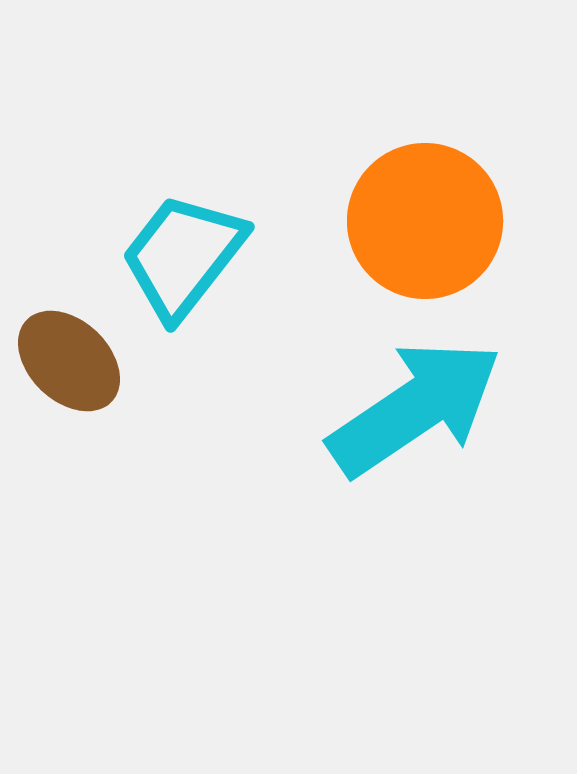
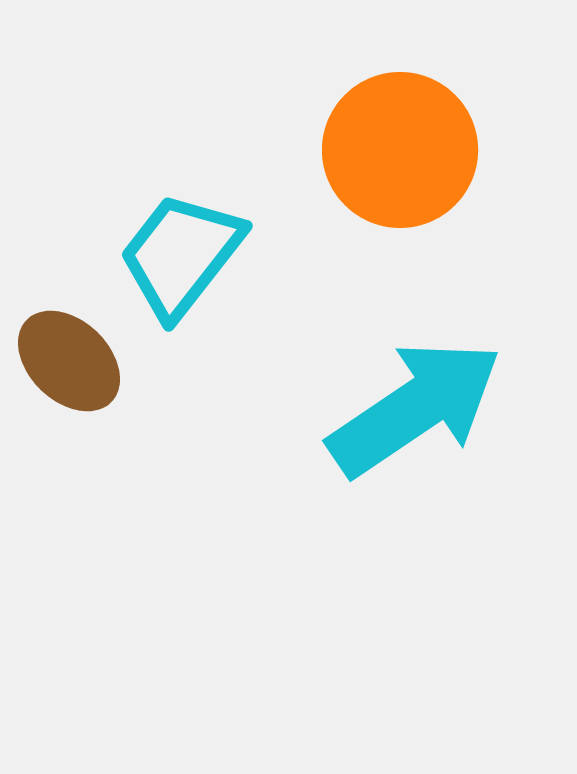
orange circle: moved 25 px left, 71 px up
cyan trapezoid: moved 2 px left, 1 px up
